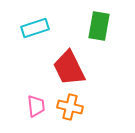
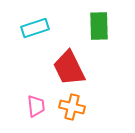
green rectangle: rotated 12 degrees counterclockwise
orange cross: moved 2 px right
